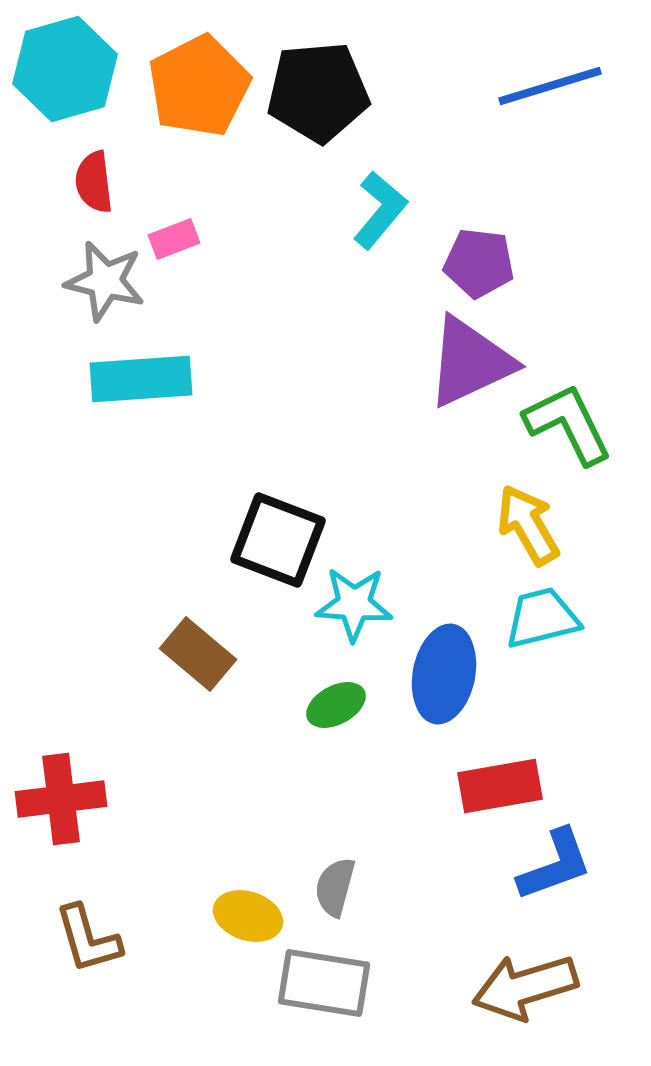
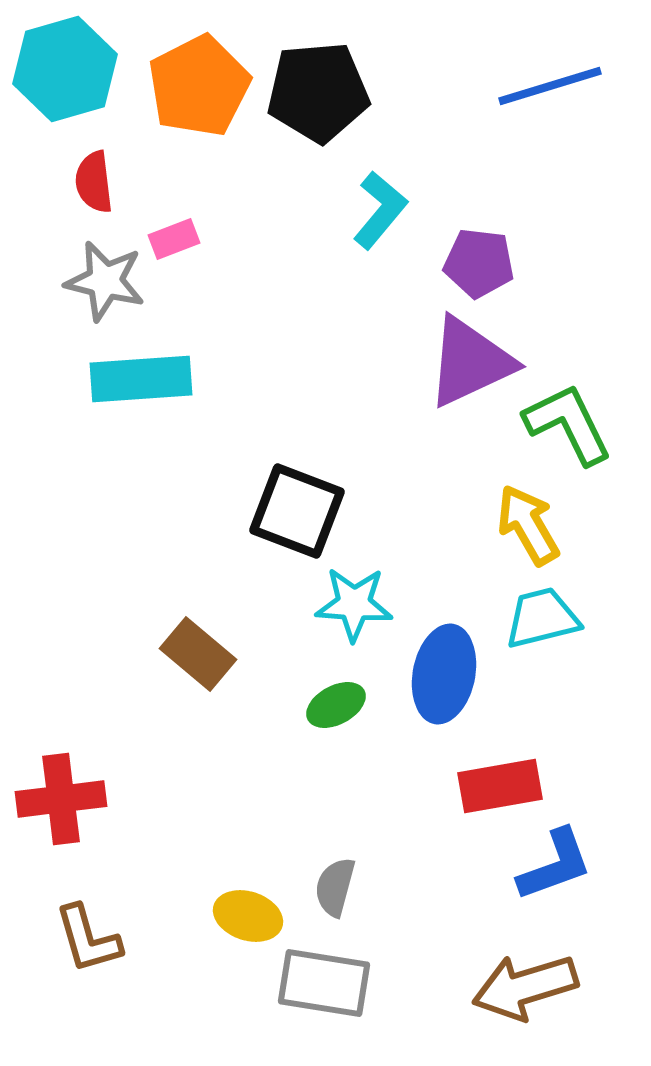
black square: moved 19 px right, 29 px up
